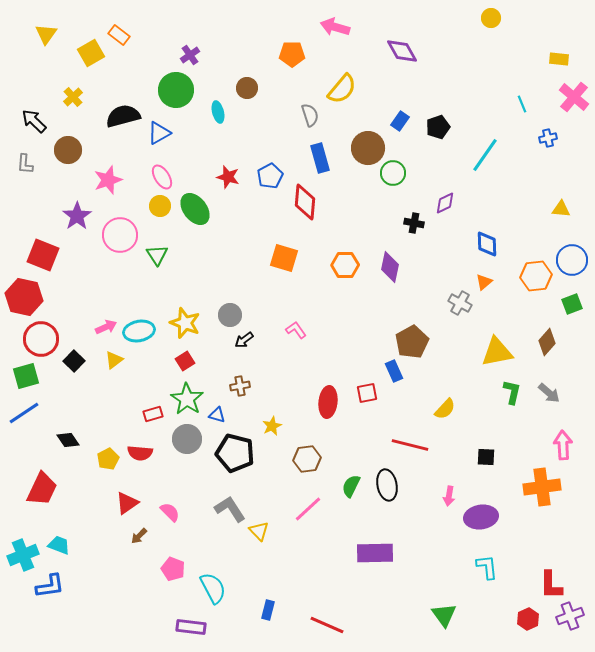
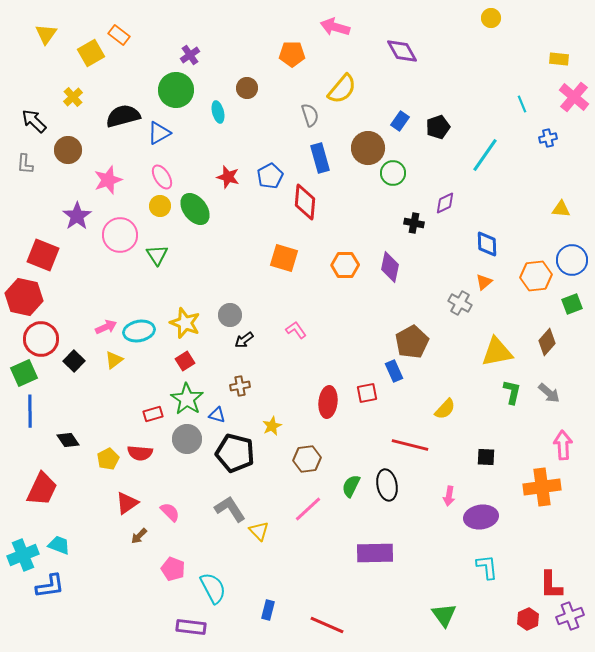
green square at (26, 376): moved 2 px left, 3 px up; rotated 8 degrees counterclockwise
blue line at (24, 413): moved 6 px right, 2 px up; rotated 56 degrees counterclockwise
